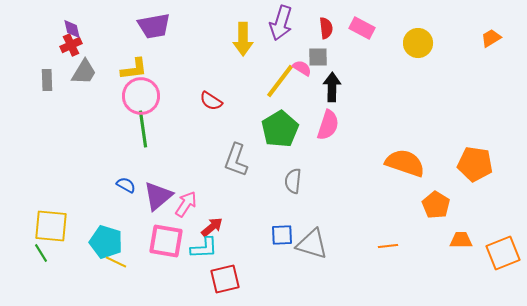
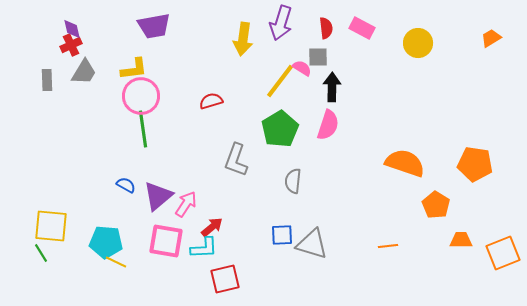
yellow arrow at (243, 39): rotated 8 degrees clockwise
red semicircle at (211, 101): rotated 130 degrees clockwise
cyan pentagon at (106, 242): rotated 12 degrees counterclockwise
